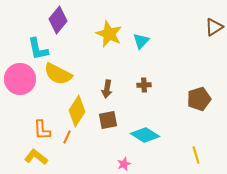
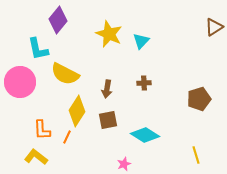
yellow semicircle: moved 7 px right
pink circle: moved 3 px down
brown cross: moved 2 px up
